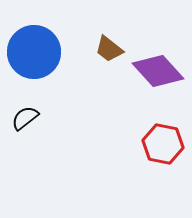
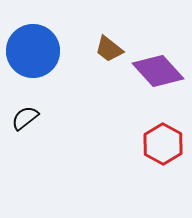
blue circle: moved 1 px left, 1 px up
red hexagon: rotated 18 degrees clockwise
